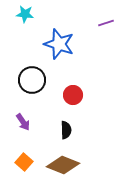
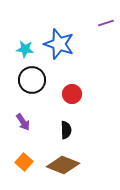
cyan star: moved 35 px down
red circle: moved 1 px left, 1 px up
